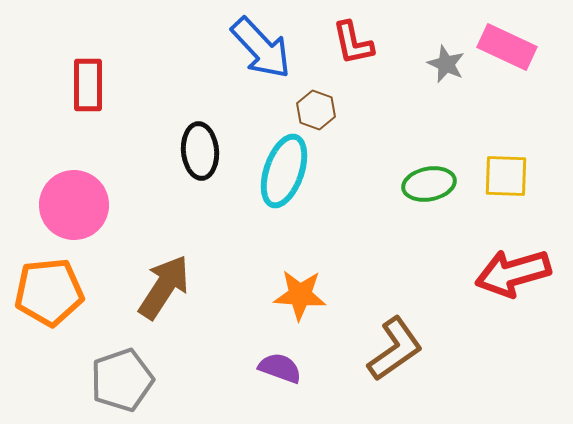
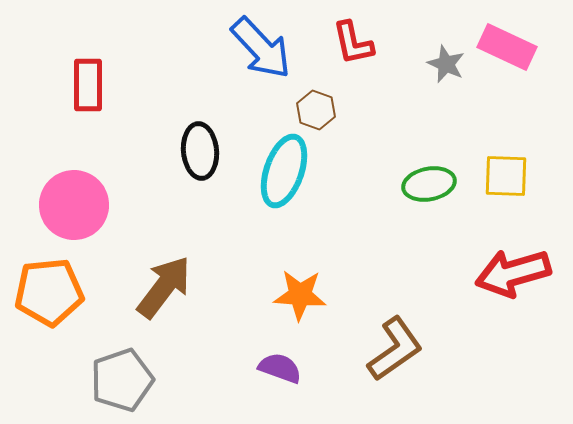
brown arrow: rotated 4 degrees clockwise
